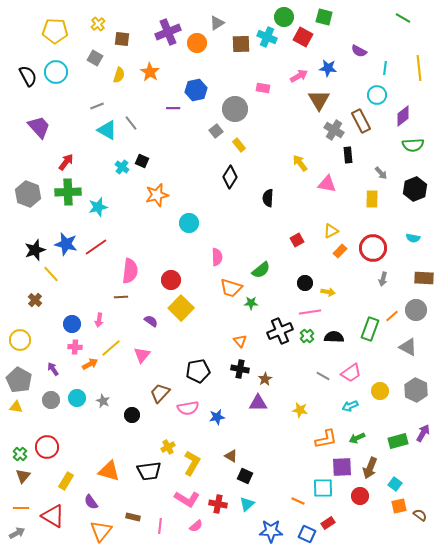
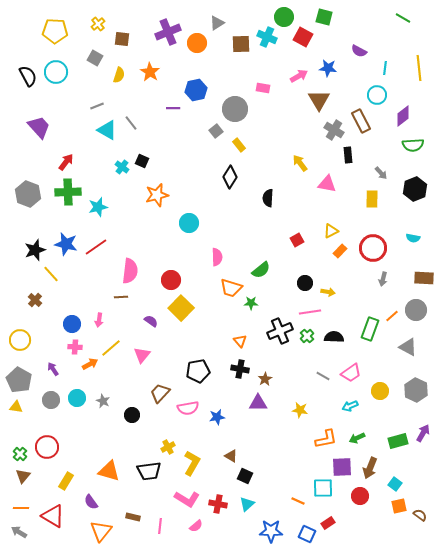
gray arrow at (17, 533): moved 2 px right, 1 px up; rotated 119 degrees counterclockwise
